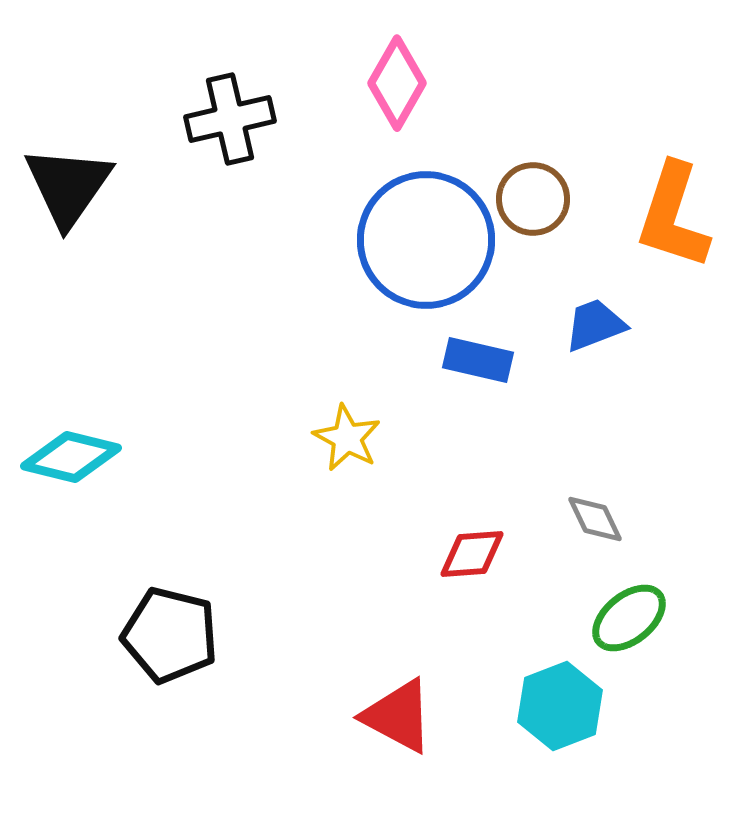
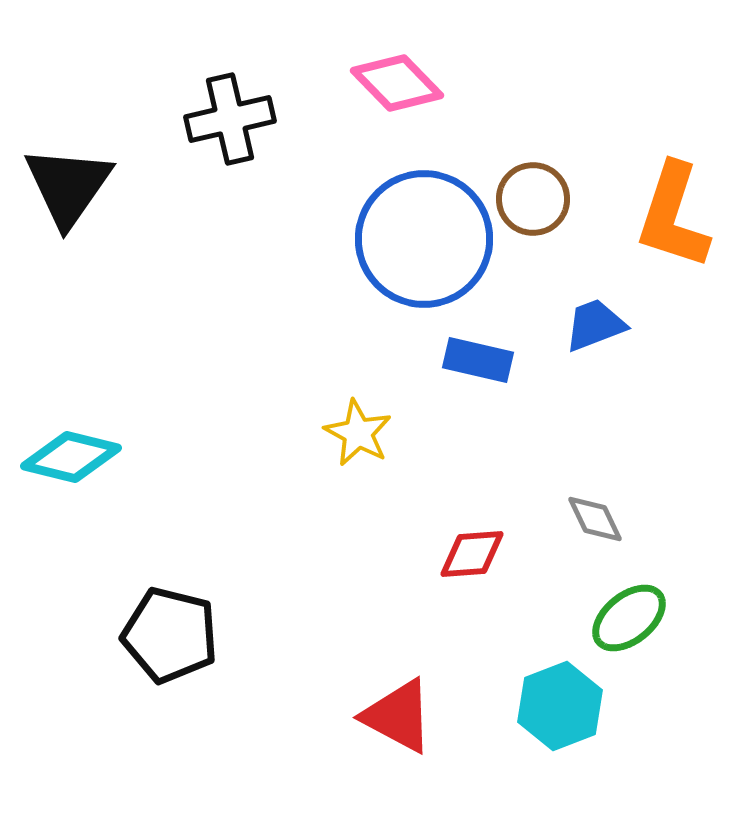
pink diamond: rotated 74 degrees counterclockwise
blue circle: moved 2 px left, 1 px up
yellow star: moved 11 px right, 5 px up
